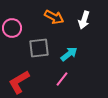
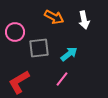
white arrow: rotated 30 degrees counterclockwise
pink circle: moved 3 px right, 4 px down
